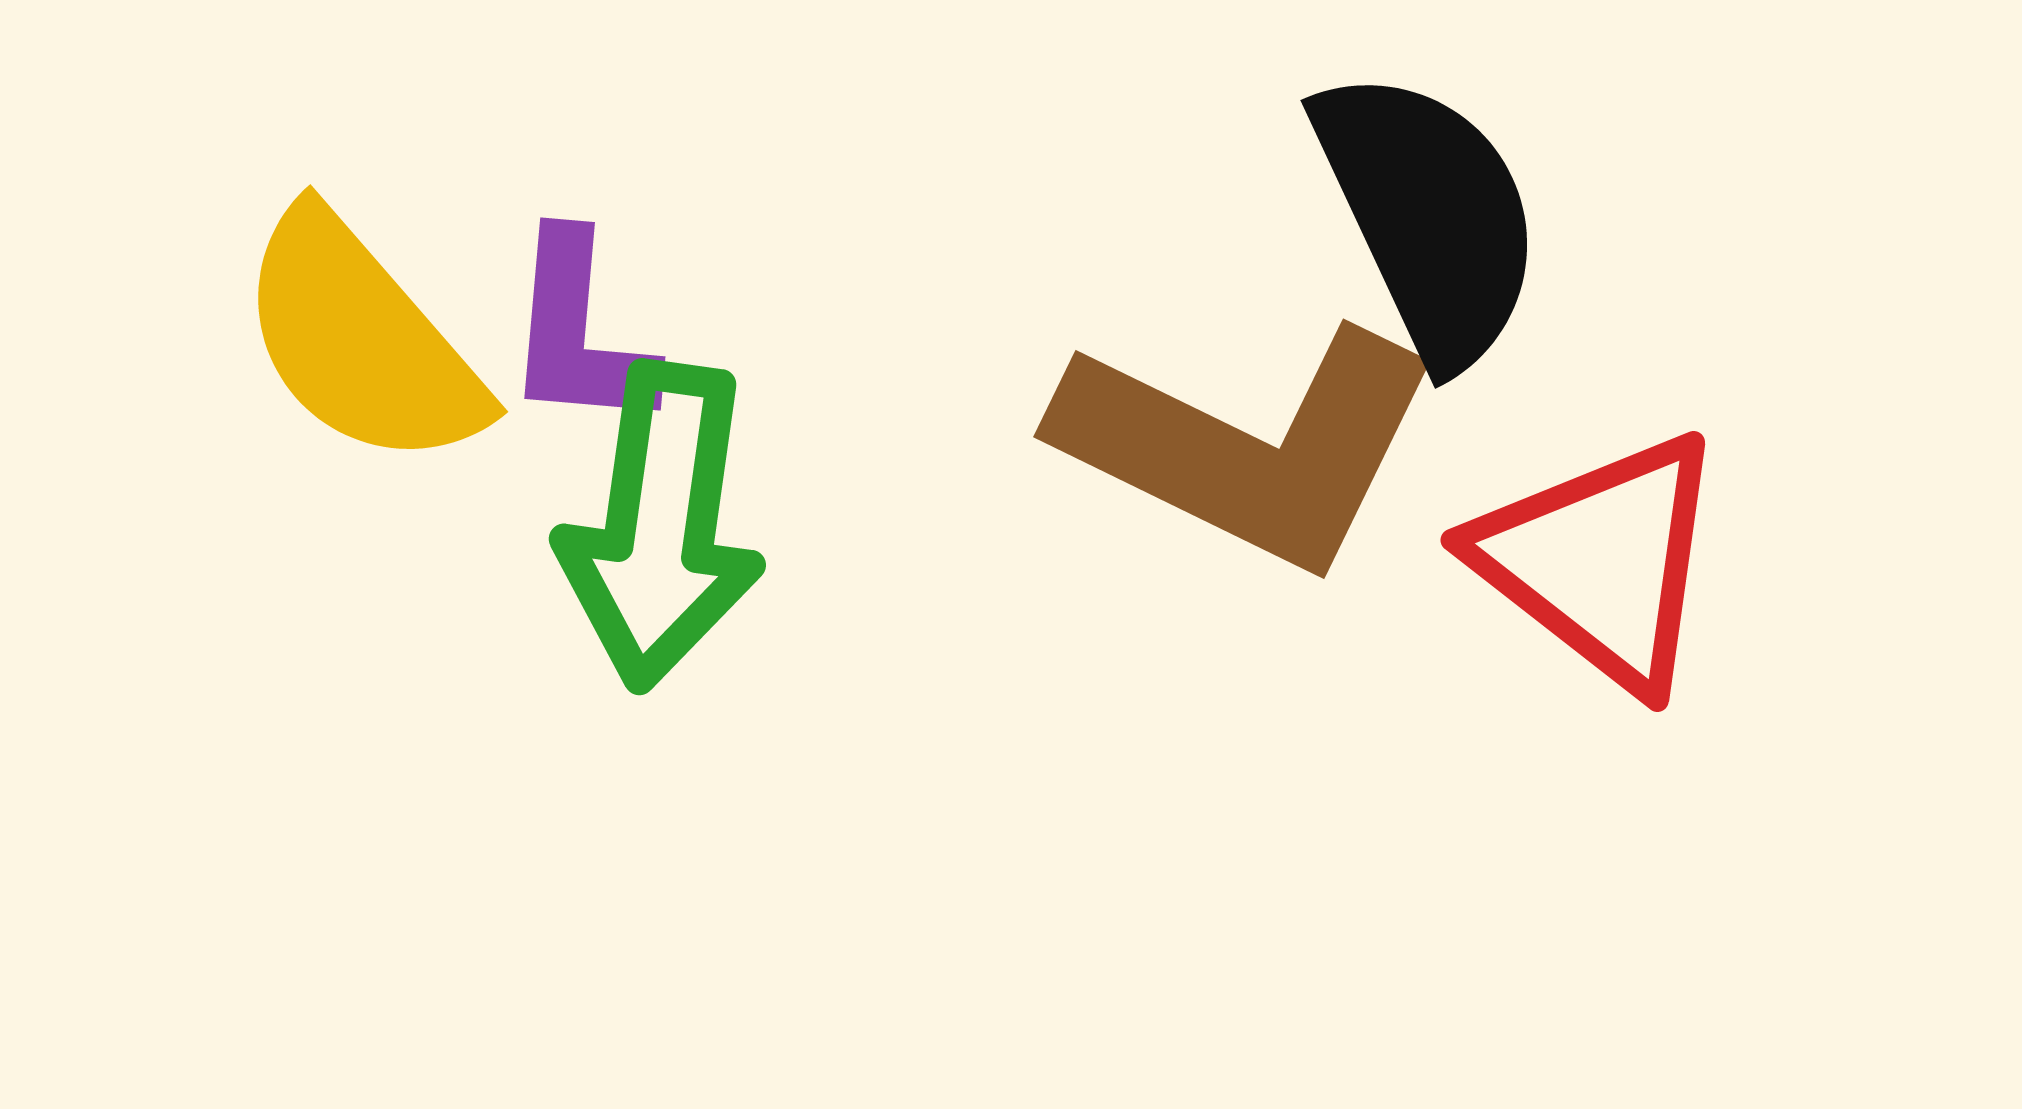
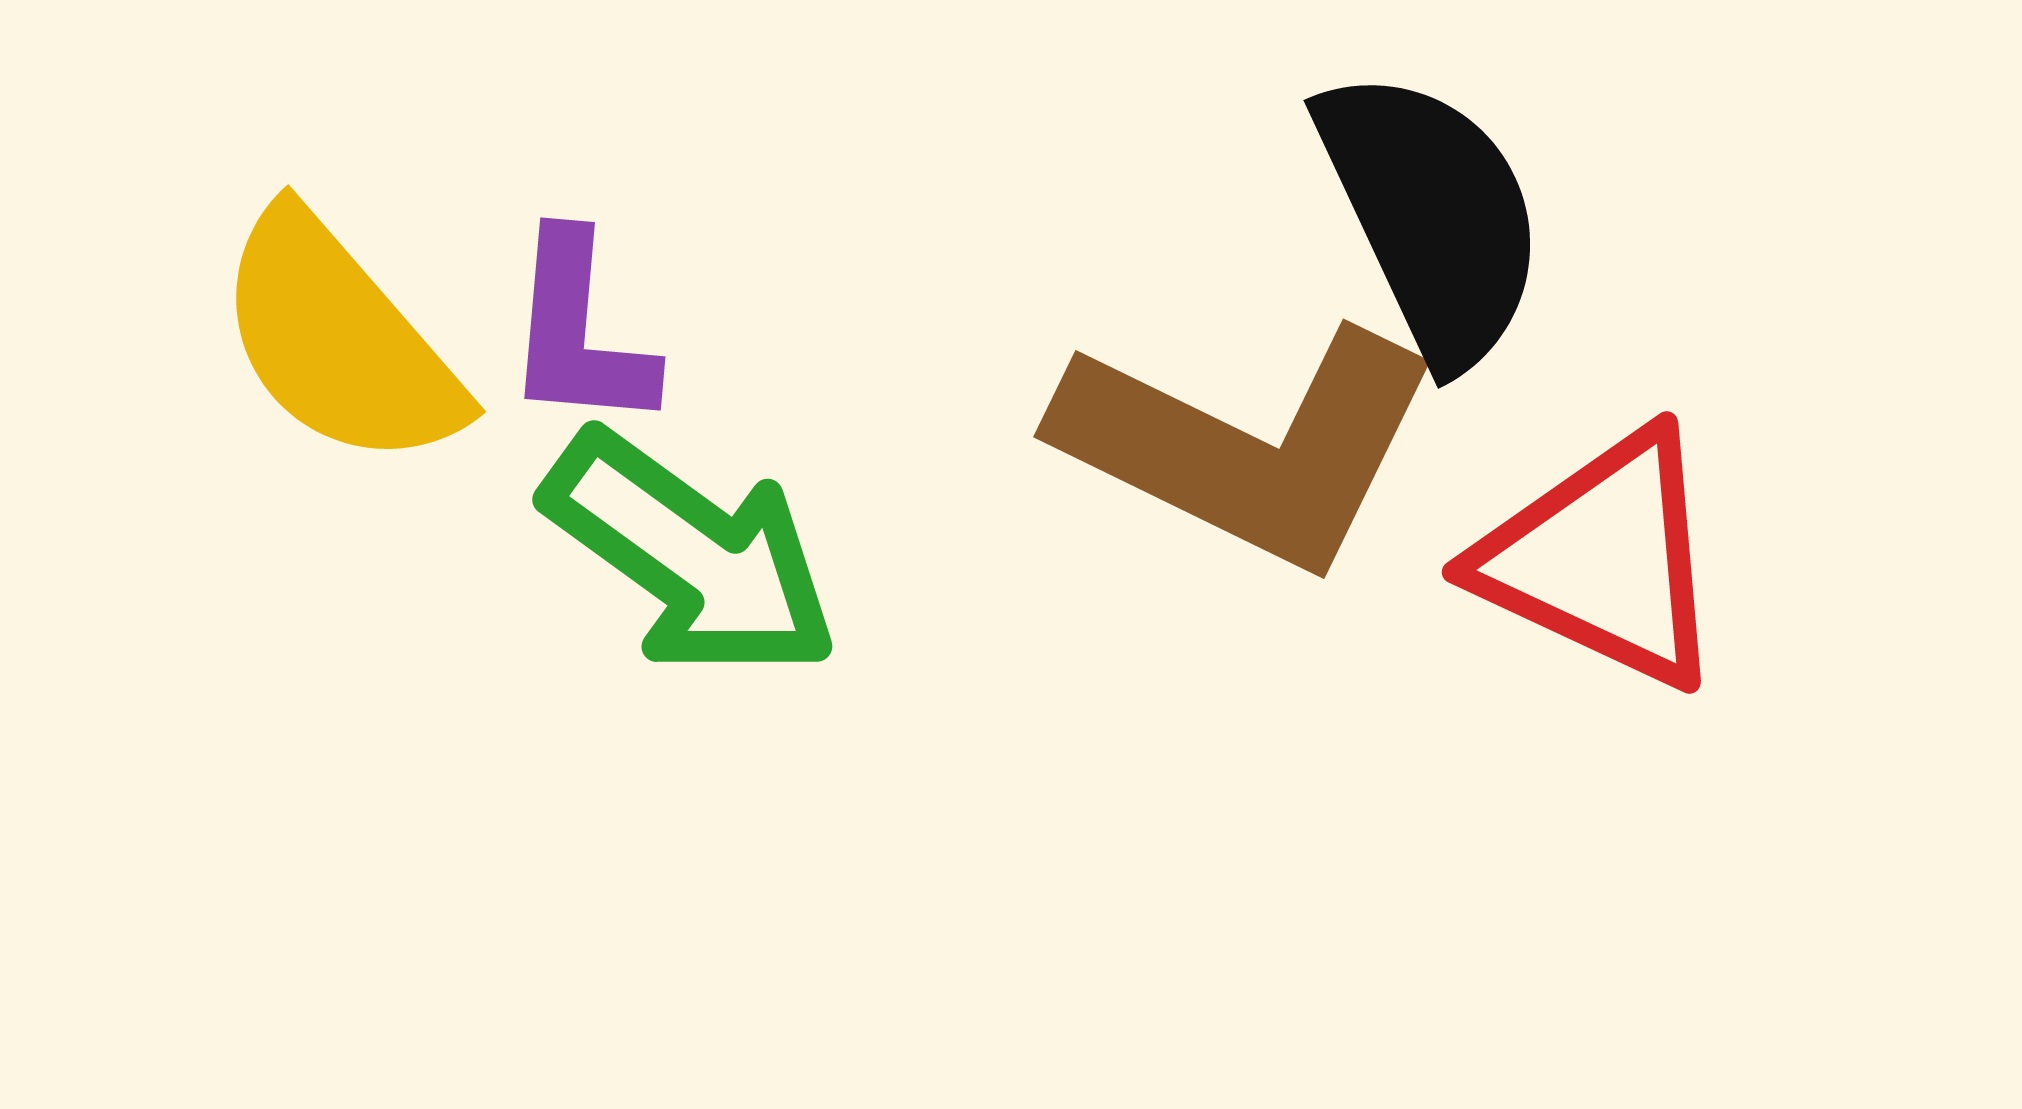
black semicircle: moved 3 px right
yellow semicircle: moved 22 px left
green arrow: moved 30 px right, 29 px down; rotated 62 degrees counterclockwise
red triangle: moved 2 px right, 2 px up; rotated 13 degrees counterclockwise
